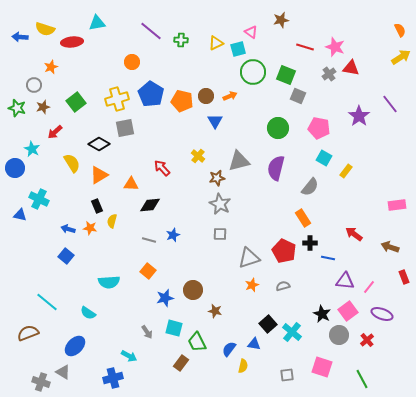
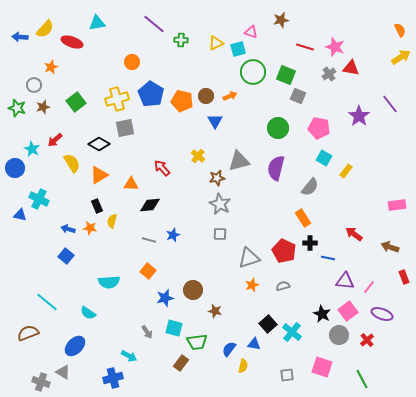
yellow semicircle at (45, 29): rotated 66 degrees counterclockwise
purple line at (151, 31): moved 3 px right, 7 px up
pink triangle at (251, 32): rotated 16 degrees counterclockwise
red ellipse at (72, 42): rotated 25 degrees clockwise
red arrow at (55, 132): moved 8 px down
green trapezoid at (197, 342): rotated 70 degrees counterclockwise
